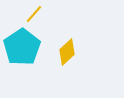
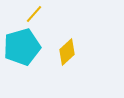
cyan pentagon: rotated 18 degrees clockwise
